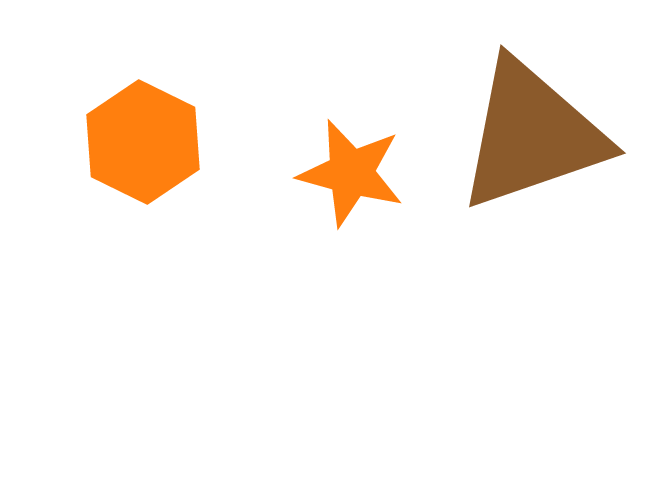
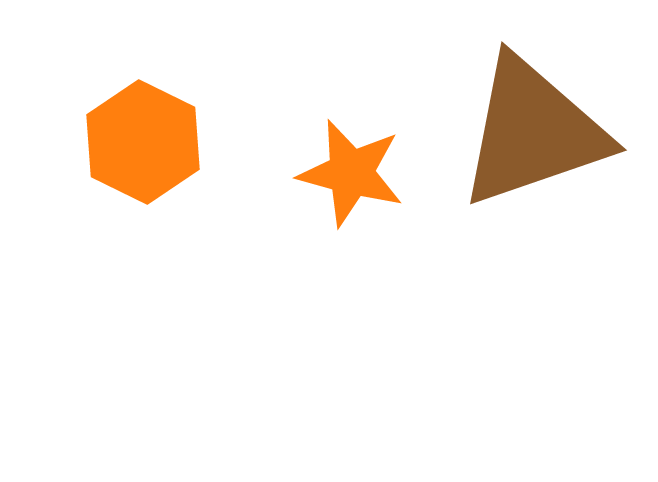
brown triangle: moved 1 px right, 3 px up
